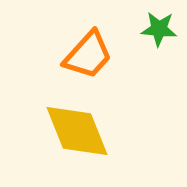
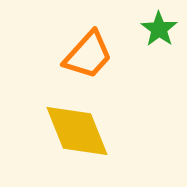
green star: rotated 30 degrees clockwise
